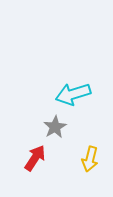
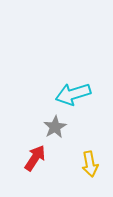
yellow arrow: moved 5 px down; rotated 25 degrees counterclockwise
